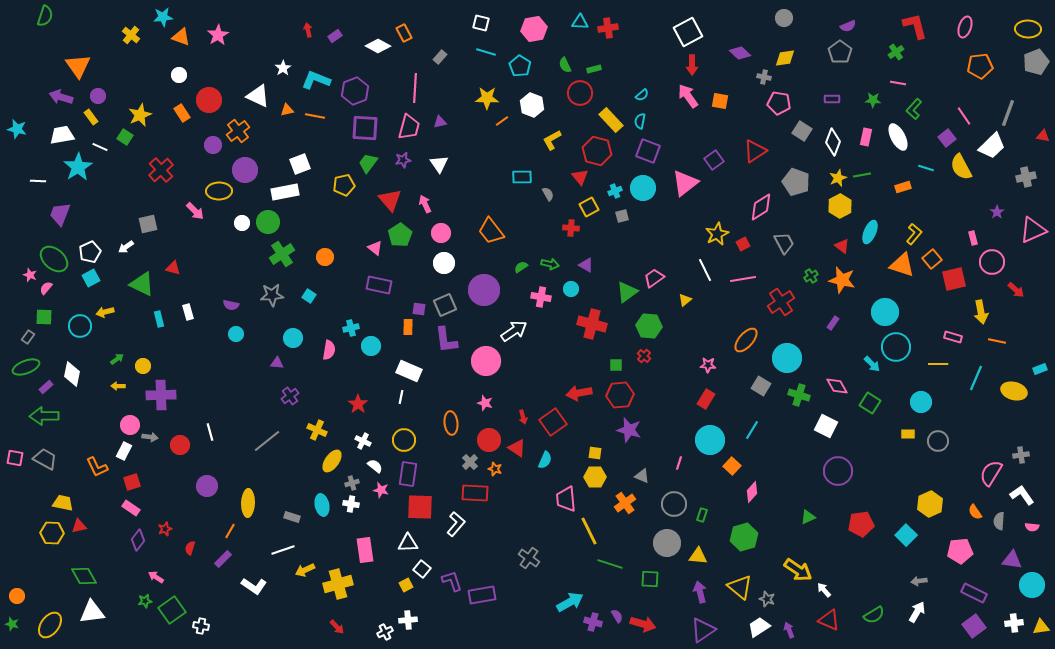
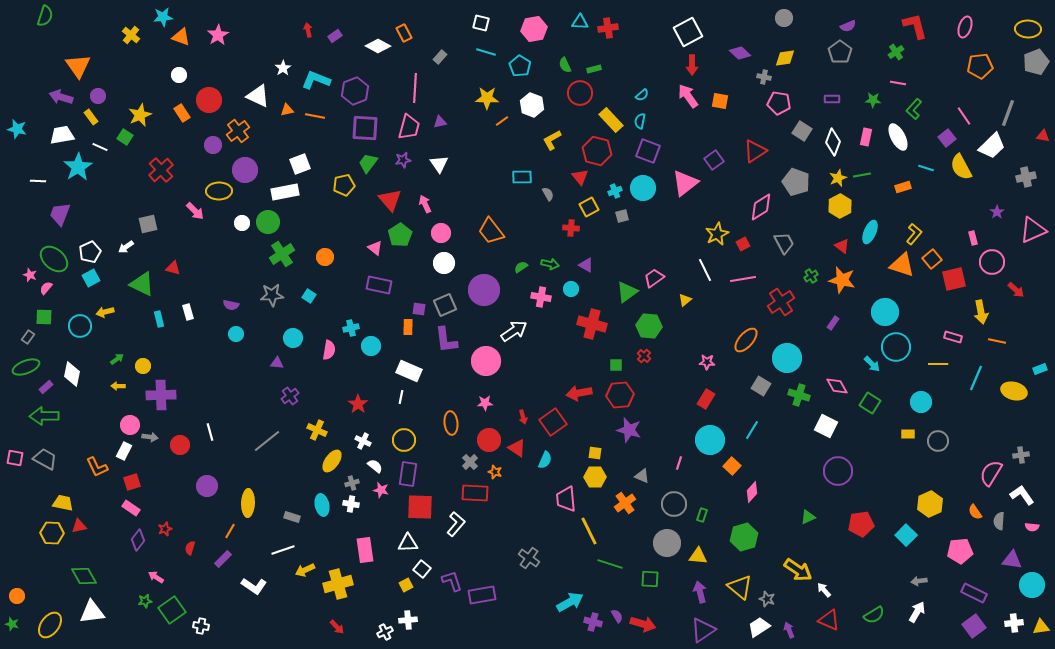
pink star at (708, 365): moved 1 px left, 3 px up
pink star at (485, 403): rotated 21 degrees counterclockwise
orange star at (495, 469): moved 3 px down
